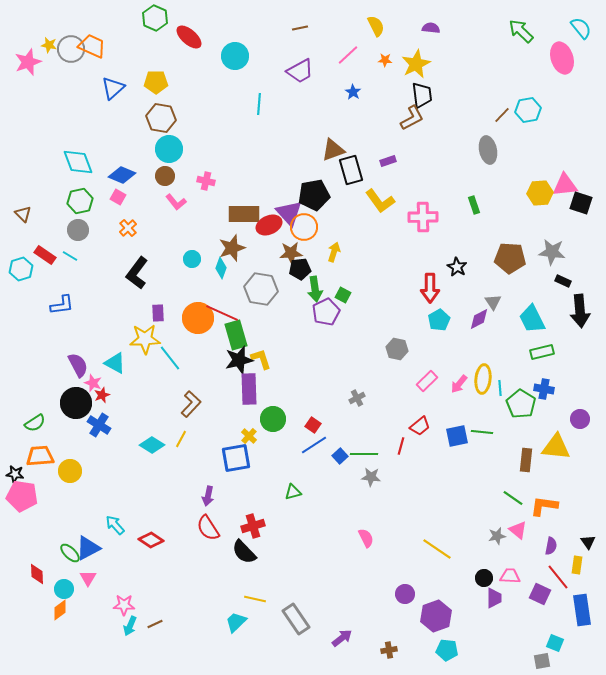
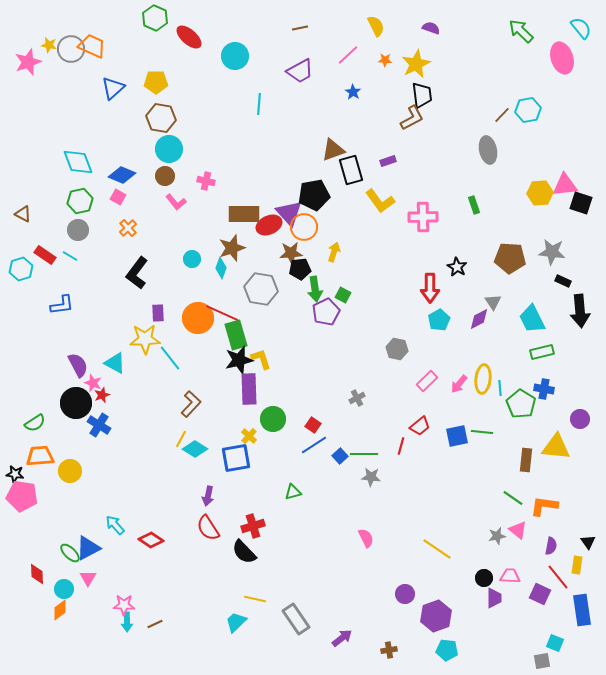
purple semicircle at (431, 28): rotated 12 degrees clockwise
brown triangle at (23, 214): rotated 18 degrees counterclockwise
cyan diamond at (152, 445): moved 43 px right, 4 px down
cyan arrow at (130, 626): moved 3 px left, 4 px up; rotated 24 degrees counterclockwise
